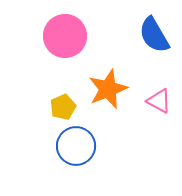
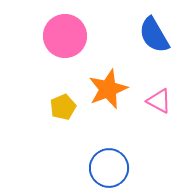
blue circle: moved 33 px right, 22 px down
